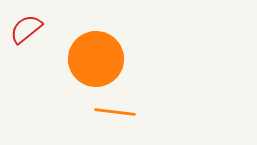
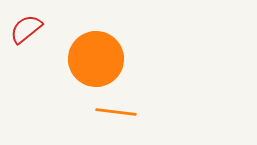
orange line: moved 1 px right
